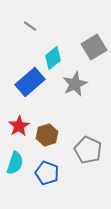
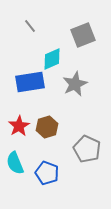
gray line: rotated 16 degrees clockwise
gray square: moved 11 px left, 12 px up; rotated 10 degrees clockwise
cyan diamond: moved 1 px left, 1 px down; rotated 15 degrees clockwise
blue rectangle: rotated 32 degrees clockwise
brown hexagon: moved 8 px up
gray pentagon: moved 1 px left, 1 px up
cyan semicircle: rotated 140 degrees clockwise
